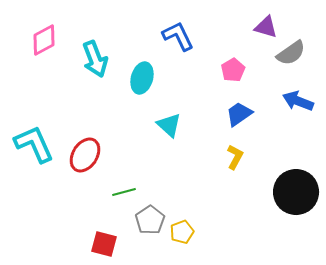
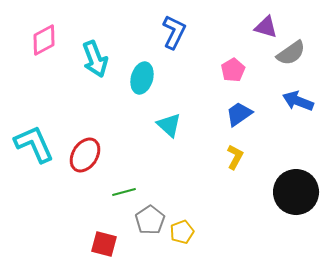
blue L-shape: moved 4 px left, 4 px up; rotated 52 degrees clockwise
